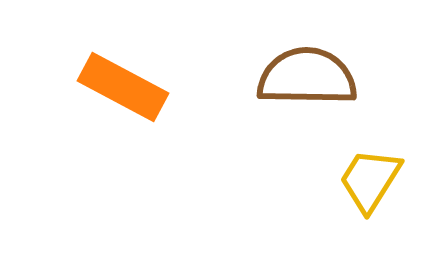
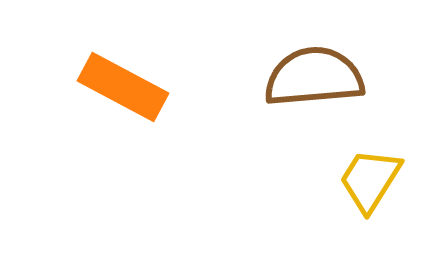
brown semicircle: moved 7 px right; rotated 6 degrees counterclockwise
